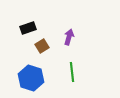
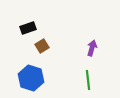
purple arrow: moved 23 px right, 11 px down
green line: moved 16 px right, 8 px down
